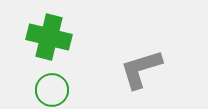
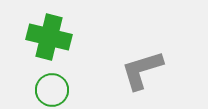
gray L-shape: moved 1 px right, 1 px down
